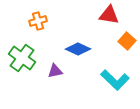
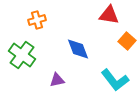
orange cross: moved 1 px left, 1 px up
blue diamond: rotated 45 degrees clockwise
green cross: moved 3 px up
purple triangle: moved 2 px right, 9 px down
cyan L-shape: rotated 8 degrees clockwise
